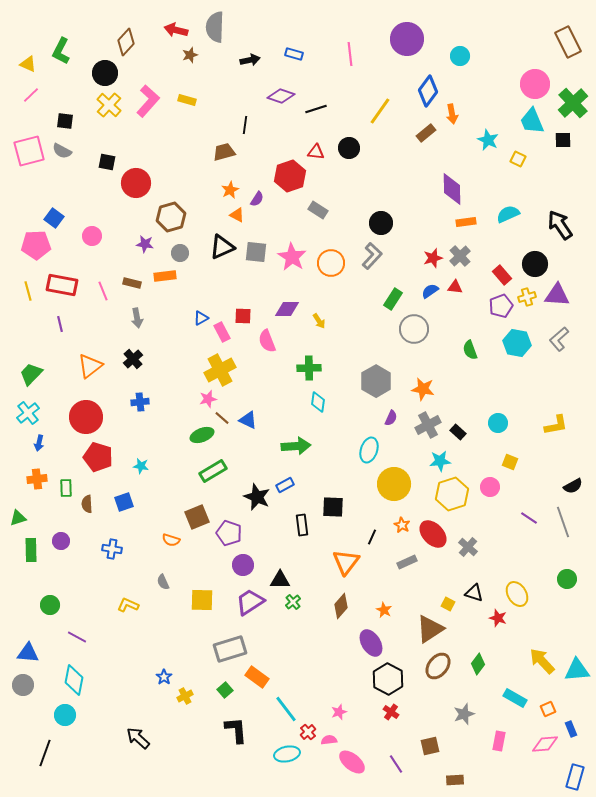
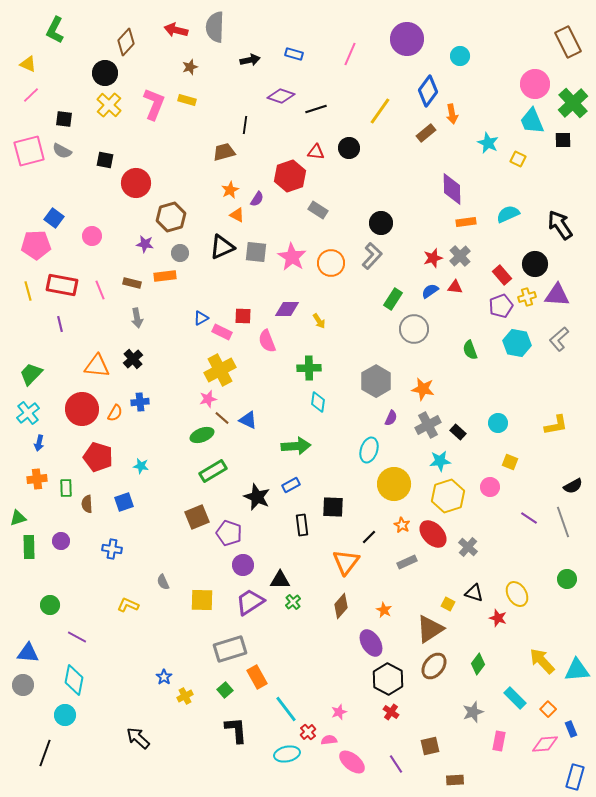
green L-shape at (61, 51): moved 6 px left, 21 px up
pink line at (350, 54): rotated 30 degrees clockwise
brown star at (190, 55): moved 12 px down
pink L-shape at (148, 101): moved 6 px right, 3 px down; rotated 20 degrees counterclockwise
black square at (65, 121): moved 1 px left, 2 px up
cyan star at (488, 140): moved 3 px down
black square at (107, 162): moved 2 px left, 2 px up
pink line at (103, 291): moved 3 px left, 1 px up
pink rectangle at (222, 332): rotated 36 degrees counterclockwise
orange triangle at (90, 366): moved 7 px right; rotated 44 degrees clockwise
red circle at (86, 417): moved 4 px left, 8 px up
blue rectangle at (285, 485): moved 6 px right
yellow hexagon at (452, 494): moved 4 px left, 2 px down
black line at (372, 537): moved 3 px left; rotated 21 degrees clockwise
orange semicircle at (171, 540): moved 56 px left, 127 px up; rotated 78 degrees counterclockwise
green rectangle at (31, 550): moved 2 px left, 3 px up
brown ellipse at (438, 666): moved 4 px left
orange rectangle at (257, 677): rotated 25 degrees clockwise
cyan rectangle at (515, 698): rotated 15 degrees clockwise
orange square at (548, 709): rotated 21 degrees counterclockwise
gray star at (464, 714): moved 9 px right, 2 px up
